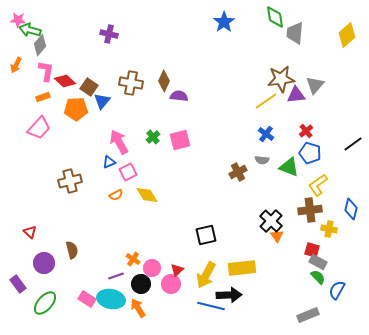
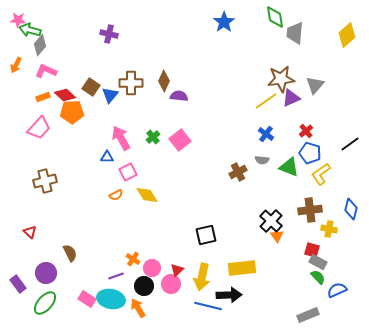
pink L-shape at (46, 71): rotated 75 degrees counterclockwise
red diamond at (65, 81): moved 14 px down
brown cross at (131, 83): rotated 10 degrees counterclockwise
brown square at (89, 87): moved 2 px right
purple triangle at (296, 95): moved 5 px left, 3 px down; rotated 18 degrees counterclockwise
blue triangle at (102, 101): moved 8 px right, 6 px up
orange pentagon at (76, 109): moved 4 px left, 3 px down
pink square at (180, 140): rotated 25 degrees counterclockwise
pink arrow at (119, 142): moved 2 px right, 4 px up
black line at (353, 144): moved 3 px left
blue triangle at (109, 162): moved 2 px left, 5 px up; rotated 24 degrees clockwise
brown cross at (70, 181): moved 25 px left
yellow L-shape at (318, 185): moved 3 px right, 11 px up
brown semicircle at (72, 250): moved 2 px left, 3 px down; rotated 12 degrees counterclockwise
purple circle at (44, 263): moved 2 px right, 10 px down
yellow arrow at (206, 275): moved 4 px left, 2 px down; rotated 16 degrees counterclockwise
black circle at (141, 284): moved 3 px right, 2 px down
blue semicircle at (337, 290): rotated 36 degrees clockwise
blue line at (211, 306): moved 3 px left
